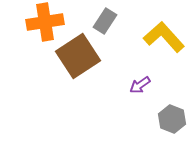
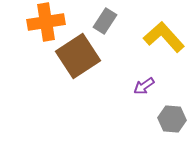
orange cross: moved 1 px right
purple arrow: moved 4 px right, 1 px down
gray hexagon: rotated 16 degrees counterclockwise
